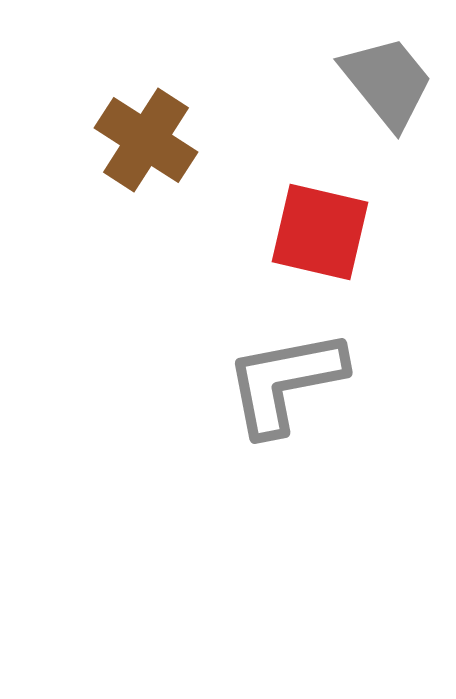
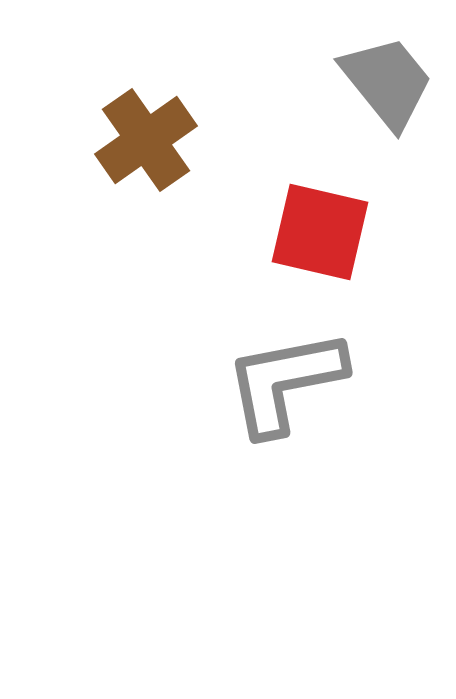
brown cross: rotated 22 degrees clockwise
